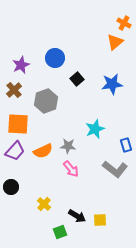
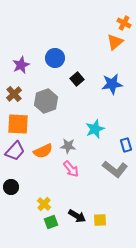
brown cross: moved 4 px down
green square: moved 9 px left, 10 px up
